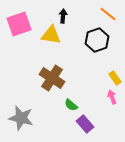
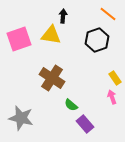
pink square: moved 15 px down
